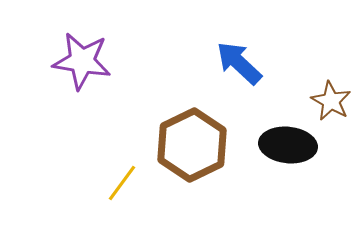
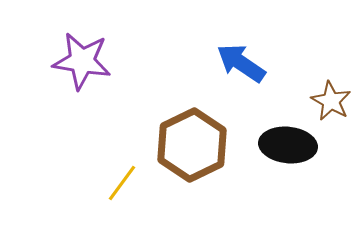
blue arrow: moved 2 px right; rotated 9 degrees counterclockwise
